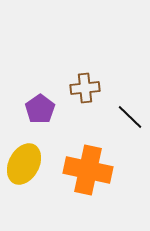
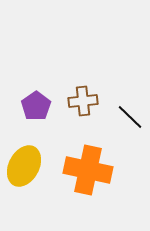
brown cross: moved 2 px left, 13 px down
purple pentagon: moved 4 px left, 3 px up
yellow ellipse: moved 2 px down
